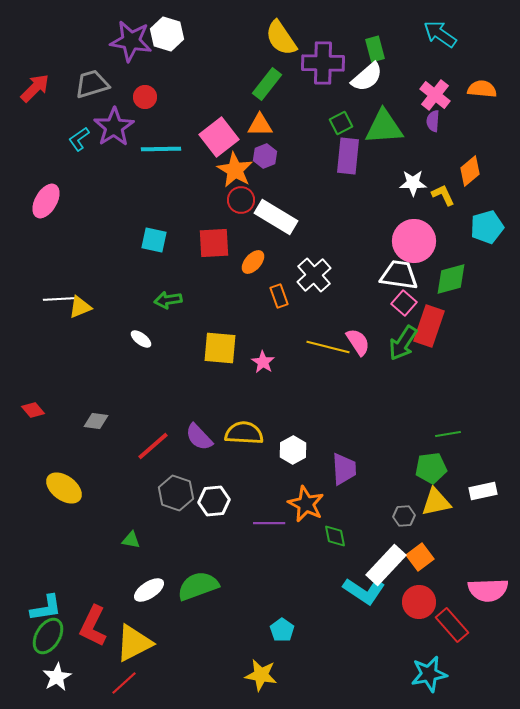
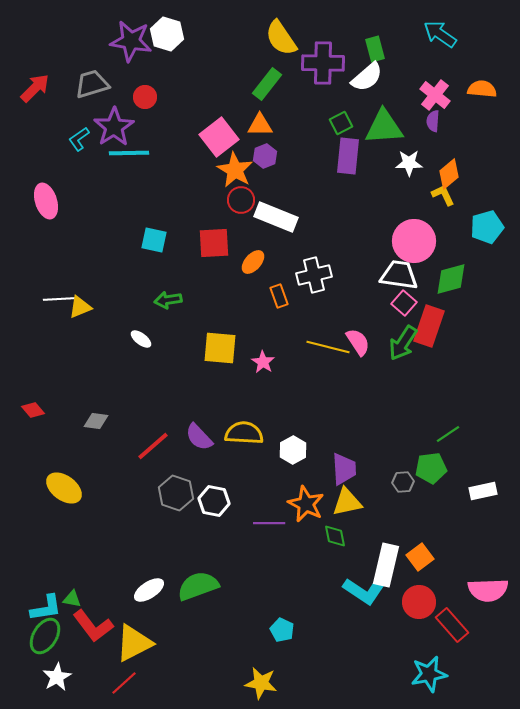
cyan line at (161, 149): moved 32 px left, 4 px down
orange diamond at (470, 171): moved 21 px left, 3 px down
white star at (413, 183): moved 4 px left, 20 px up
pink ellipse at (46, 201): rotated 48 degrees counterclockwise
white rectangle at (276, 217): rotated 9 degrees counterclockwise
white cross at (314, 275): rotated 28 degrees clockwise
green line at (448, 434): rotated 25 degrees counterclockwise
white hexagon at (214, 501): rotated 16 degrees clockwise
yellow triangle at (436, 502): moved 89 px left
gray hexagon at (404, 516): moved 1 px left, 34 px up
green triangle at (131, 540): moved 59 px left, 59 px down
white rectangle at (386, 565): rotated 30 degrees counterclockwise
red L-shape at (93, 626): rotated 63 degrees counterclockwise
cyan pentagon at (282, 630): rotated 10 degrees counterclockwise
green ellipse at (48, 636): moved 3 px left
yellow star at (261, 675): moved 8 px down
